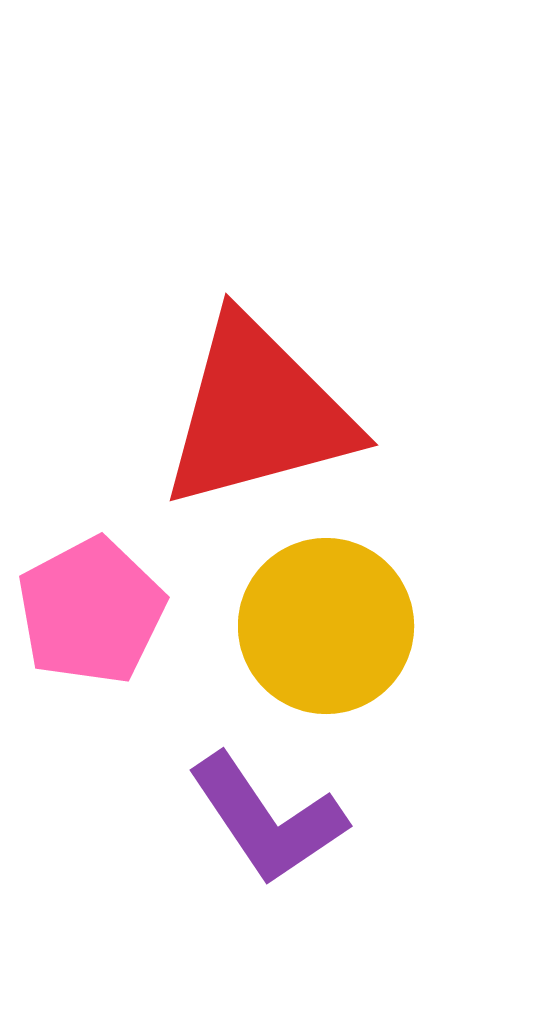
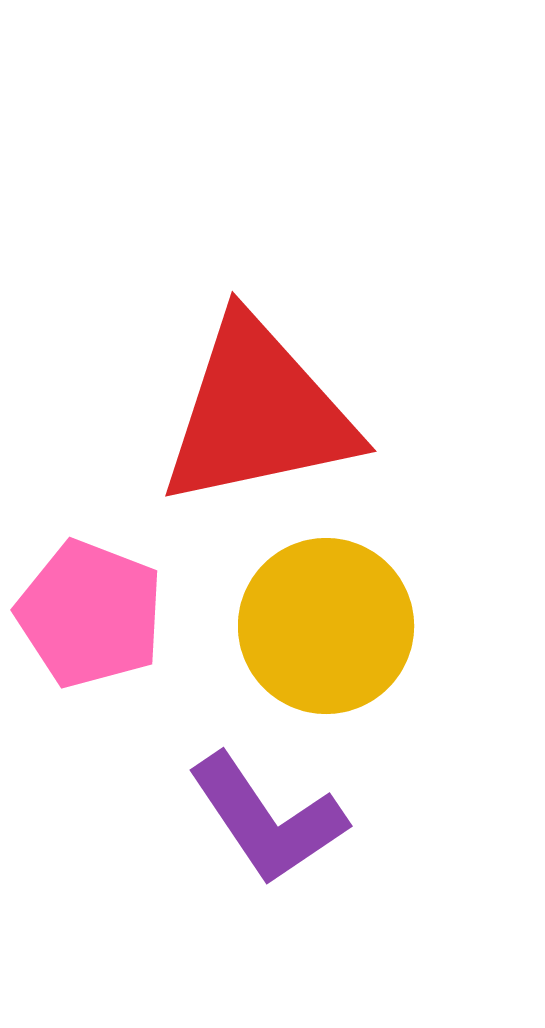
red triangle: rotated 3 degrees clockwise
pink pentagon: moved 1 px left, 3 px down; rotated 23 degrees counterclockwise
